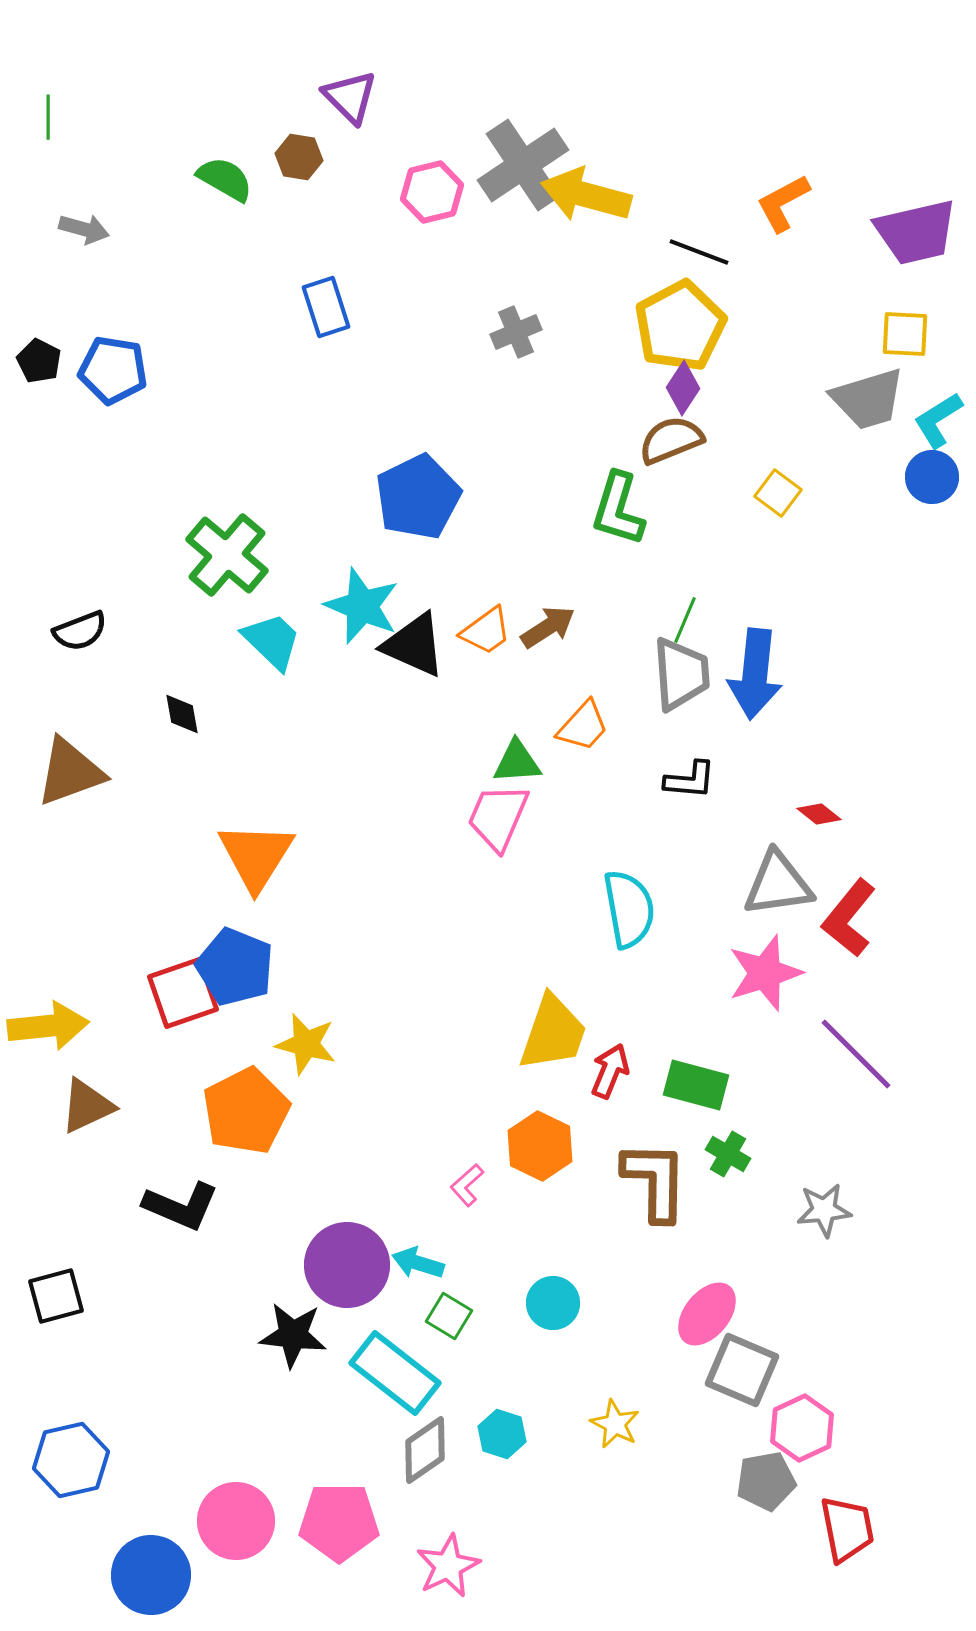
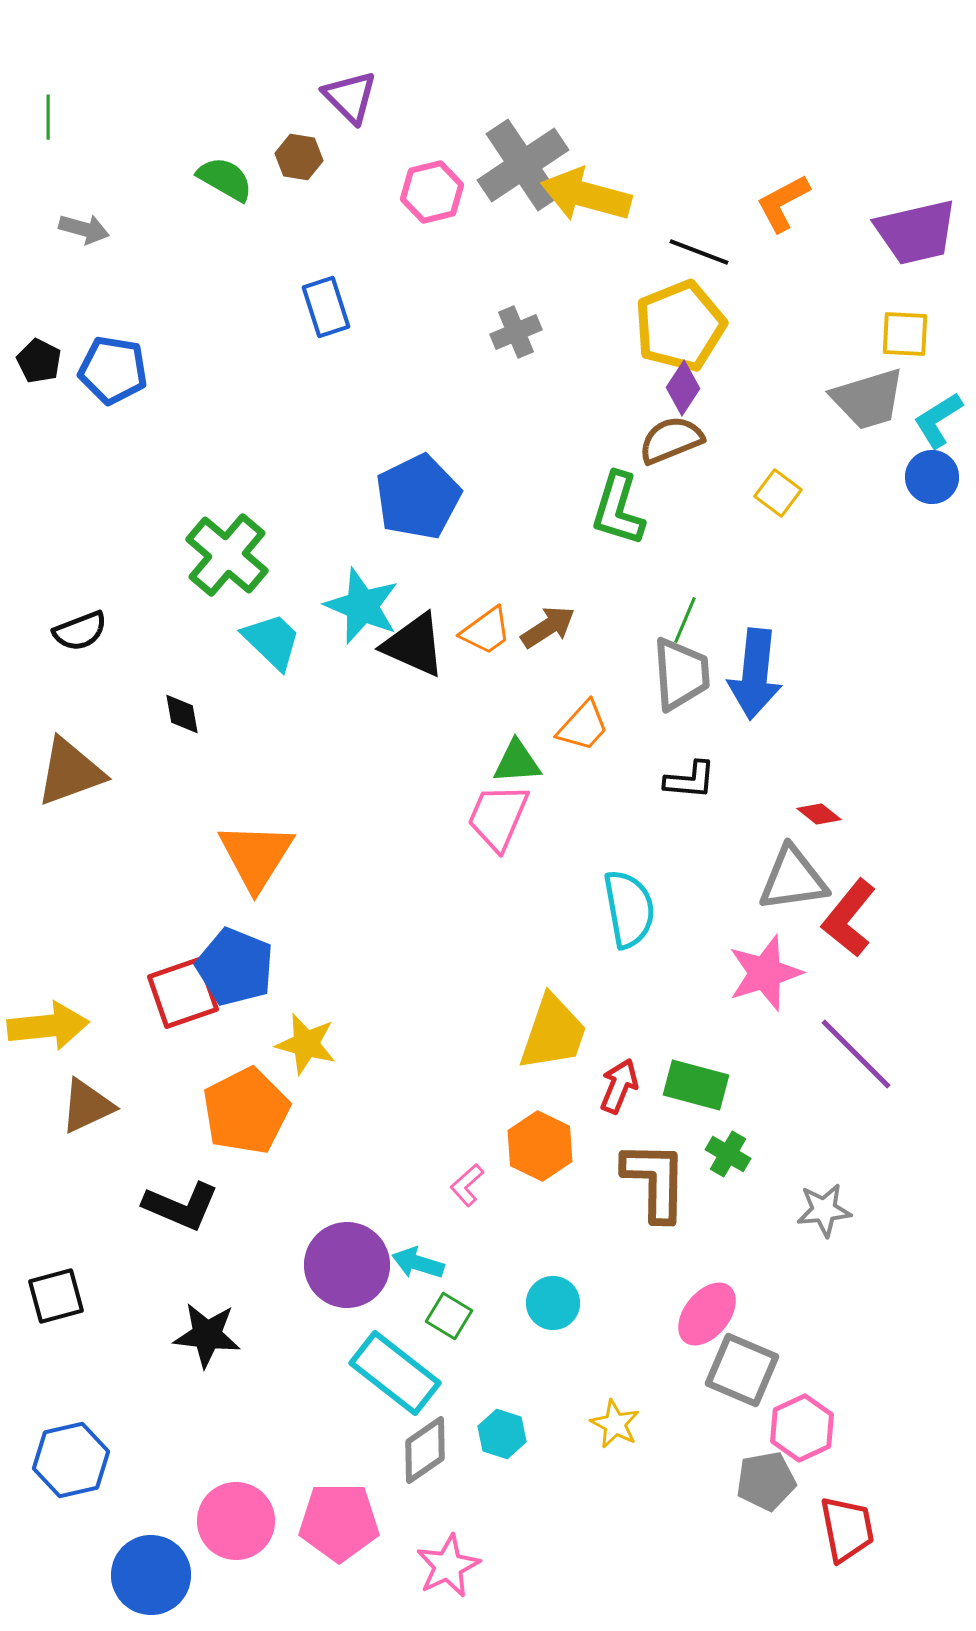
yellow pentagon at (680, 326): rotated 6 degrees clockwise
gray triangle at (778, 884): moved 15 px right, 5 px up
red arrow at (610, 1071): moved 9 px right, 15 px down
black star at (293, 1335): moved 86 px left
